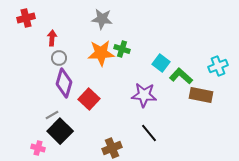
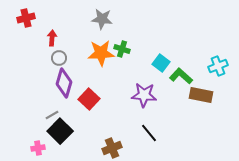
pink cross: rotated 24 degrees counterclockwise
